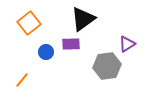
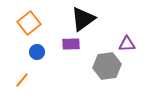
purple triangle: rotated 30 degrees clockwise
blue circle: moved 9 px left
